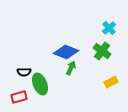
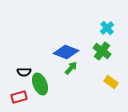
cyan cross: moved 2 px left
green arrow: rotated 16 degrees clockwise
yellow rectangle: rotated 64 degrees clockwise
